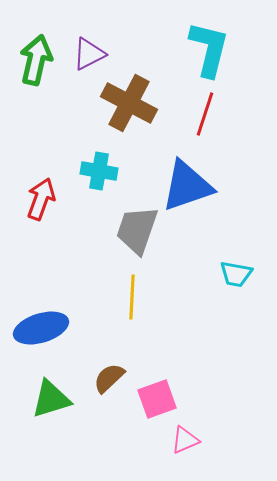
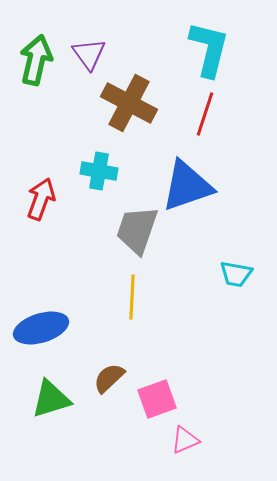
purple triangle: rotated 39 degrees counterclockwise
